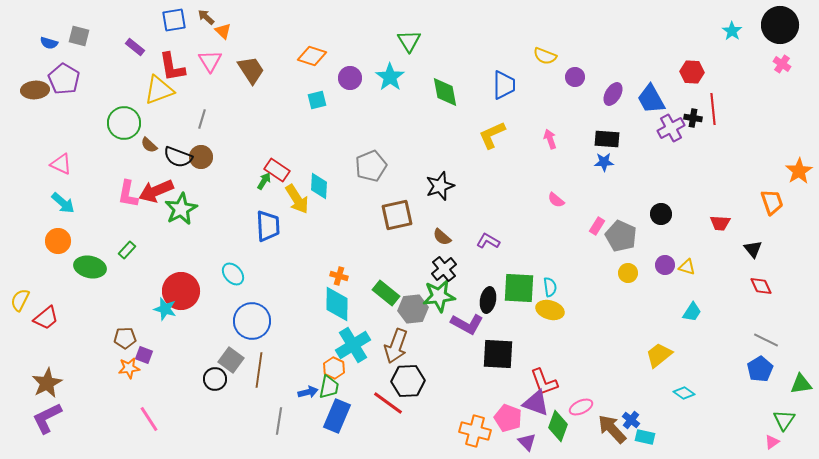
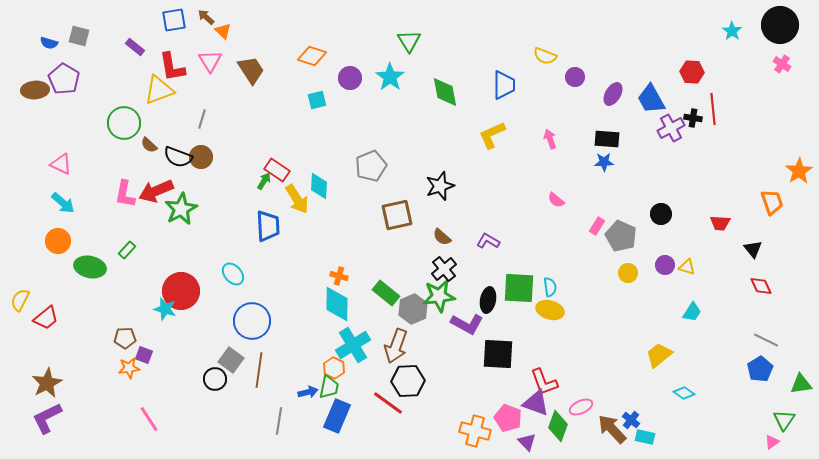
pink L-shape at (128, 194): moved 3 px left
gray hexagon at (413, 309): rotated 16 degrees counterclockwise
